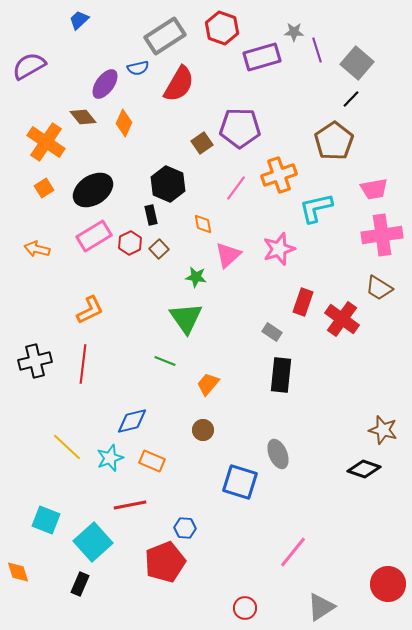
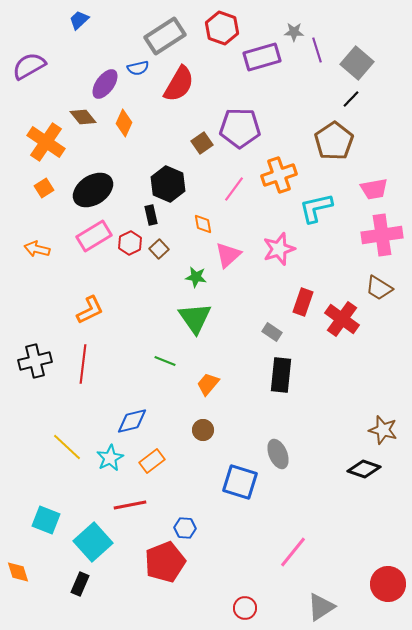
pink line at (236, 188): moved 2 px left, 1 px down
green triangle at (186, 318): moved 9 px right
cyan star at (110, 458): rotated 8 degrees counterclockwise
orange rectangle at (152, 461): rotated 60 degrees counterclockwise
